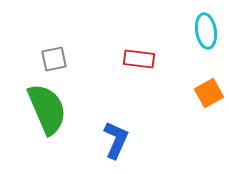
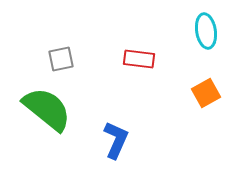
gray square: moved 7 px right
orange square: moved 3 px left
green semicircle: rotated 28 degrees counterclockwise
